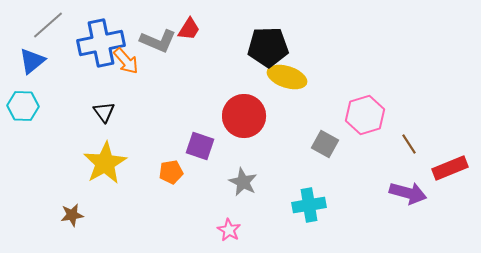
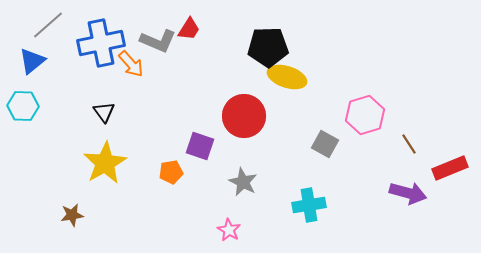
orange arrow: moved 5 px right, 3 px down
